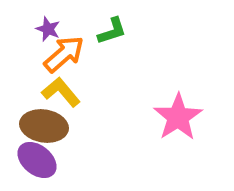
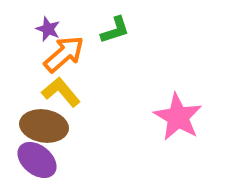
green L-shape: moved 3 px right, 1 px up
pink star: rotated 9 degrees counterclockwise
